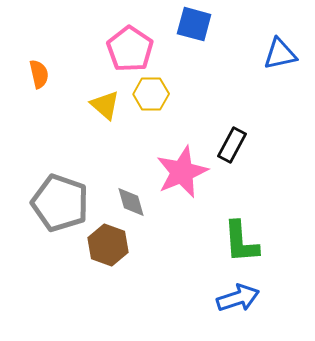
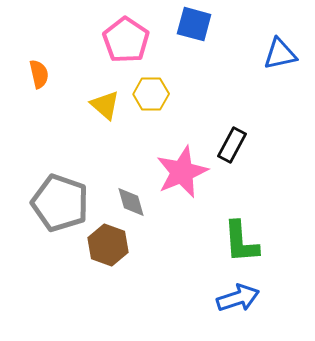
pink pentagon: moved 4 px left, 9 px up
